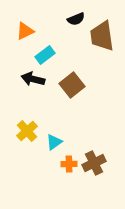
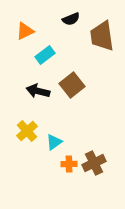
black semicircle: moved 5 px left
black arrow: moved 5 px right, 12 px down
